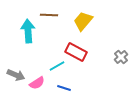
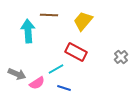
cyan line: moved 1 px left, 3 px down
gray arrow: moved 1 px right, 1 px up
